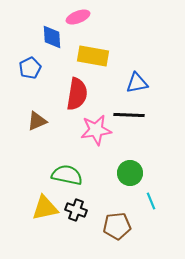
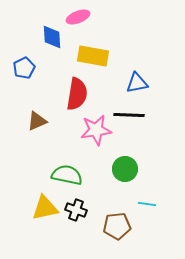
blue pentagon: moved 6 px left
green circle: moved 5 px left, 4 px up
cyan line: moved 4 px left, 3 px down; rotated 60 degrees counterclockwise
